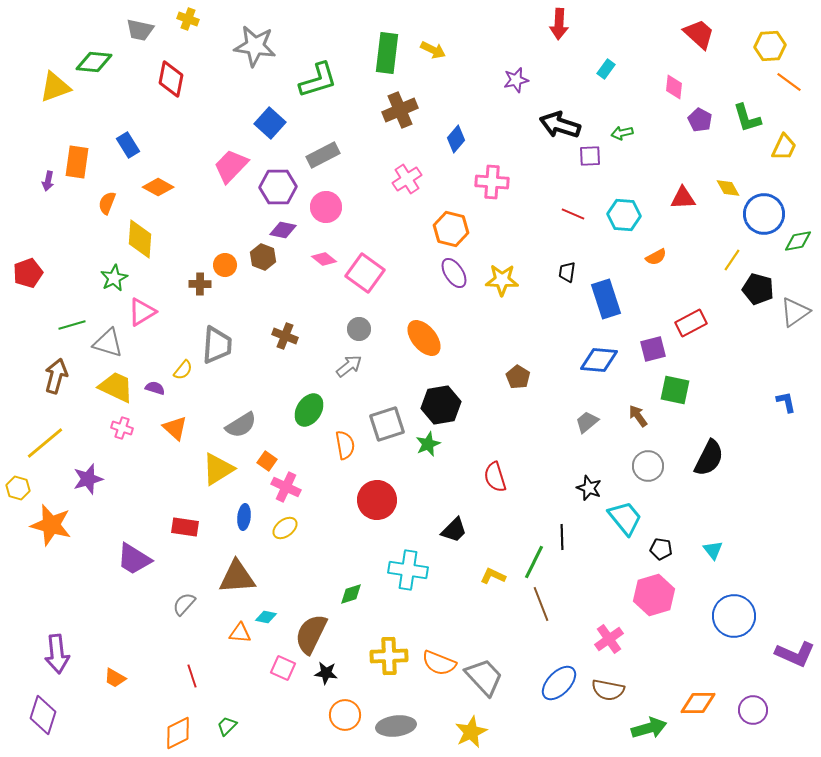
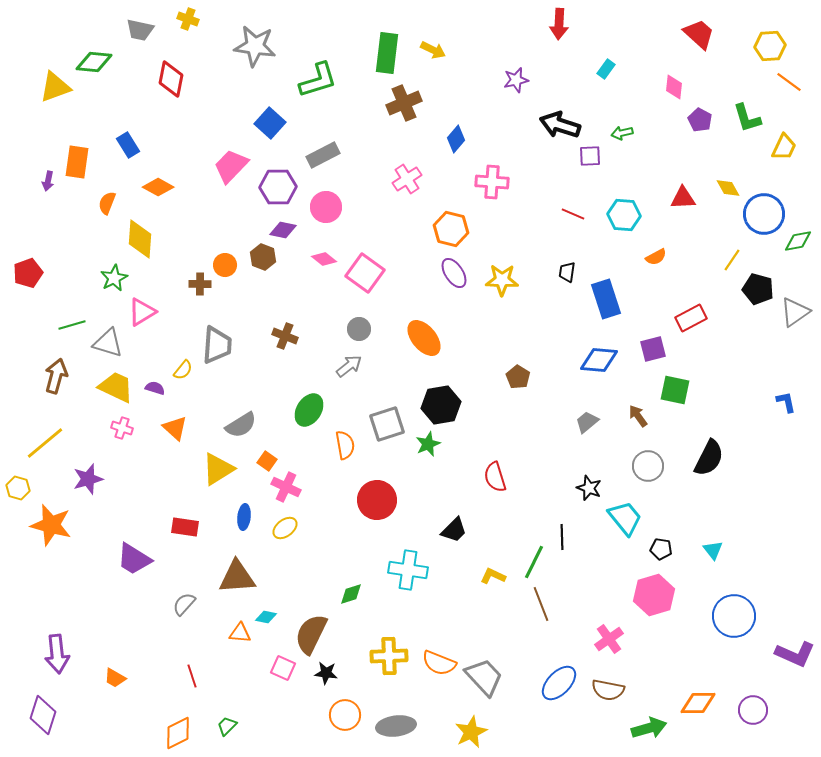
brown cross at (400, 110): moved 4 px right, 7 px up
red rectangle at (691, 323): moved 5 px up
